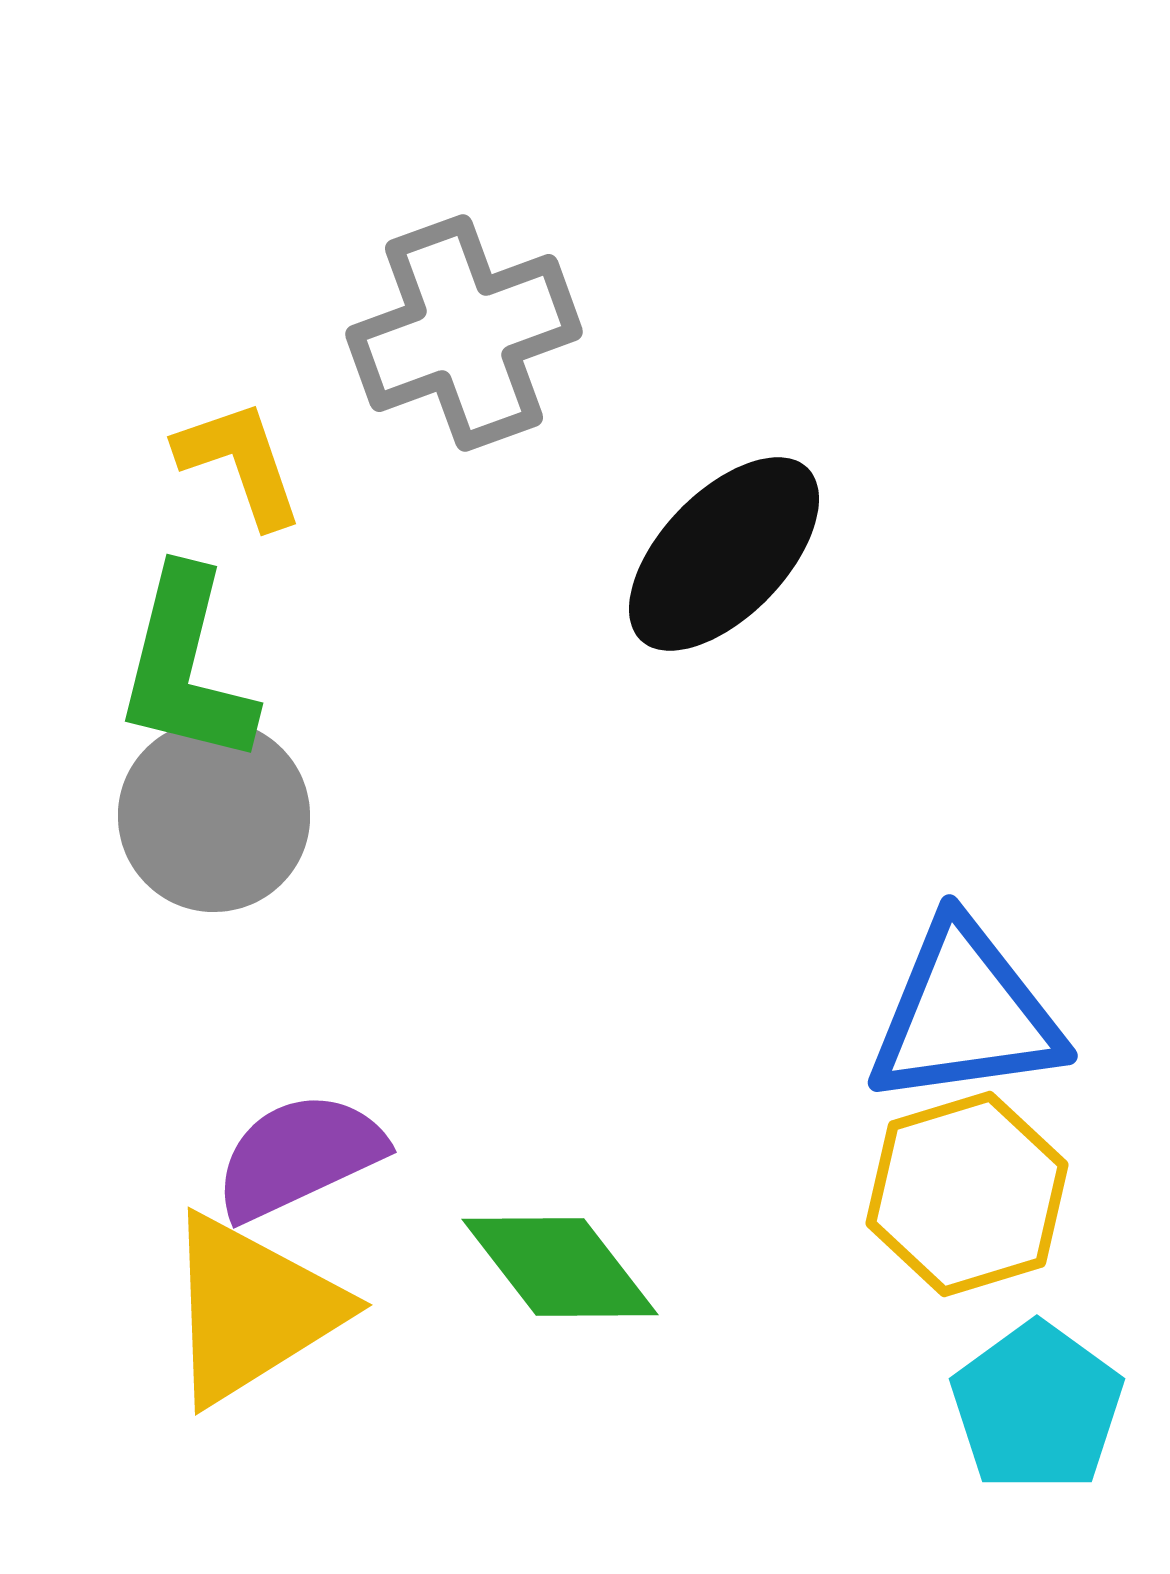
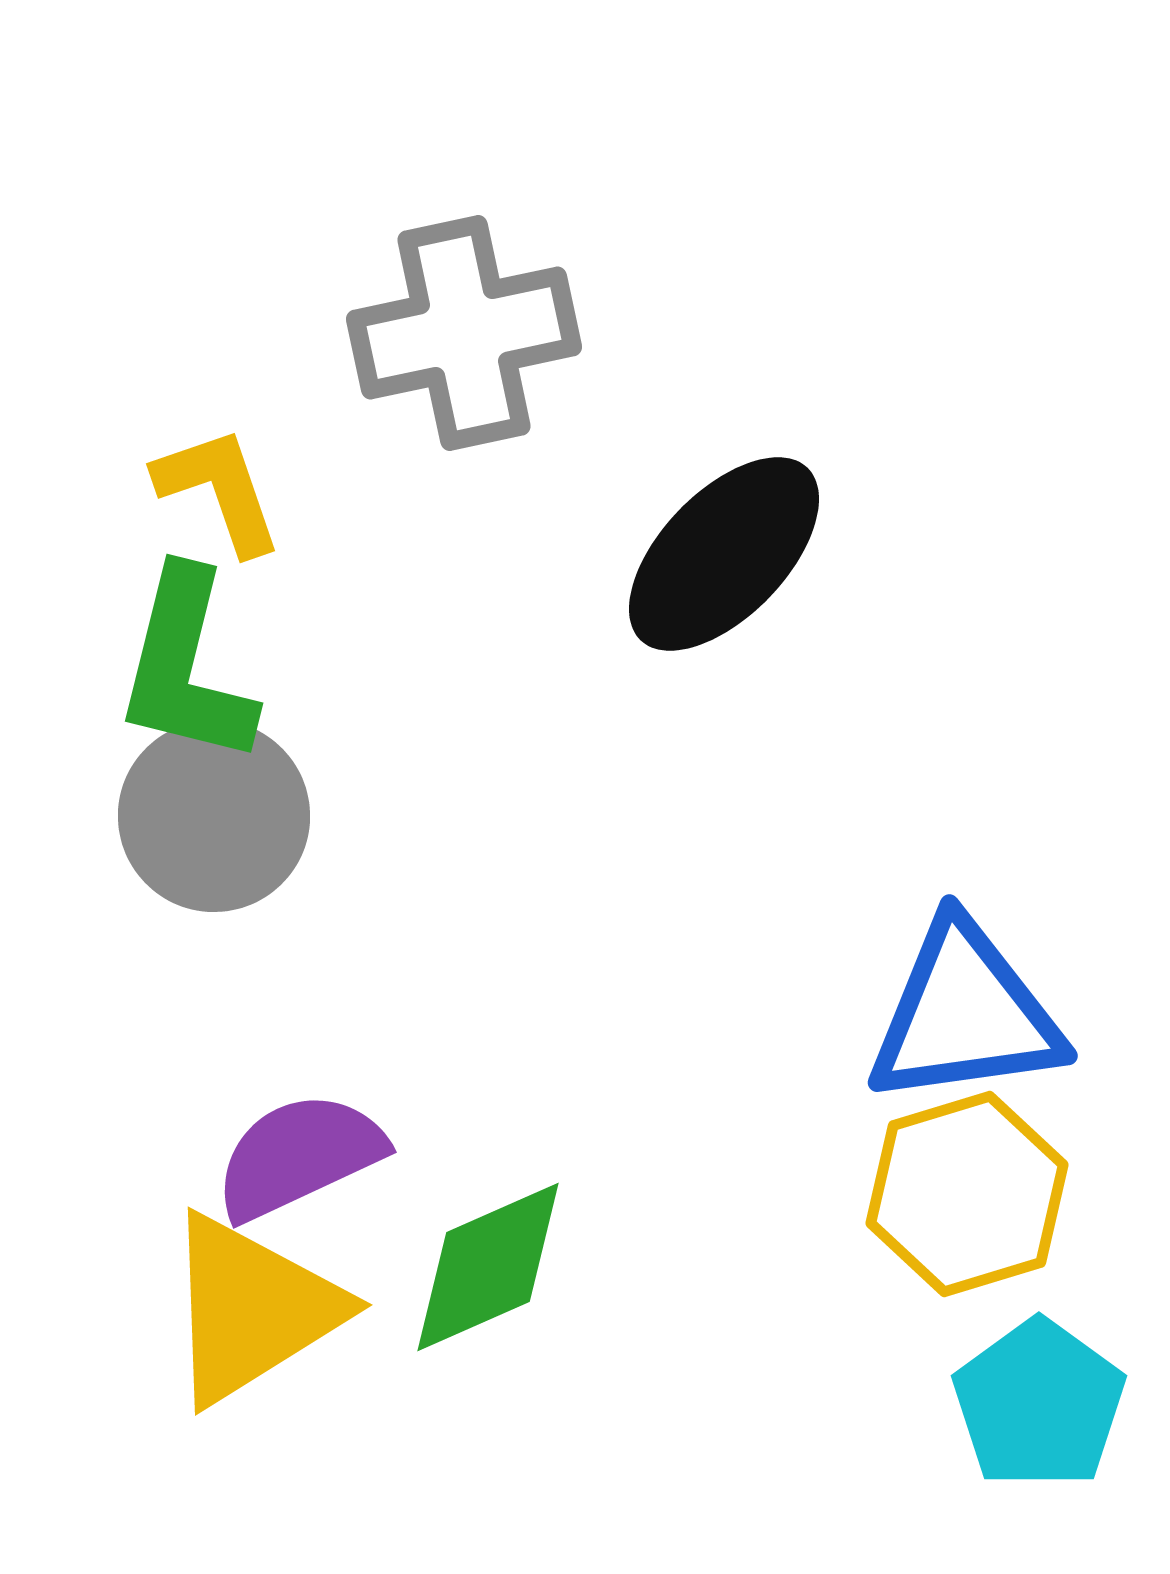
gray cross: rotated 8 degrees clockwise
yellow L-shape: moved 21 px left, 27 px down
green diamond: moved 72 px left; rotated 76 degrees counterclockwise
cyan pentagon: moved 2 px right, 3 px up
